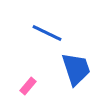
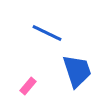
blue trapezoid: moved 1 px right, 2 px down
